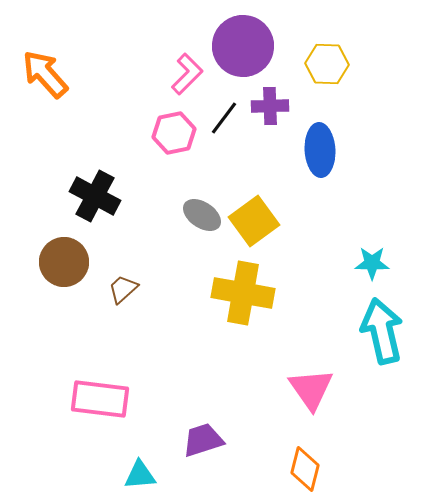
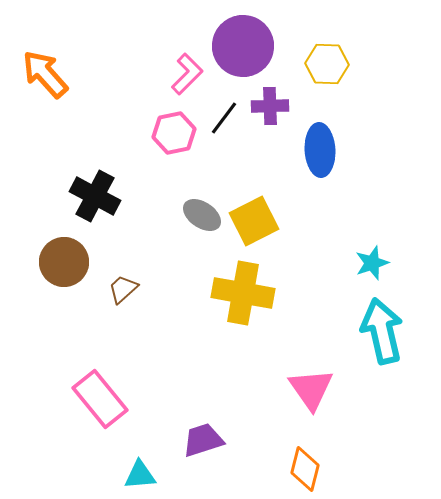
yellow square: rotated 9 degrees clockwise
cyan star: rotated 20 degrees counterclockwise
pink rectangle: rotated 44 degrees clockwise
